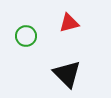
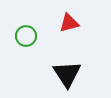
black triangle: rotated 12 degrees clockwise
